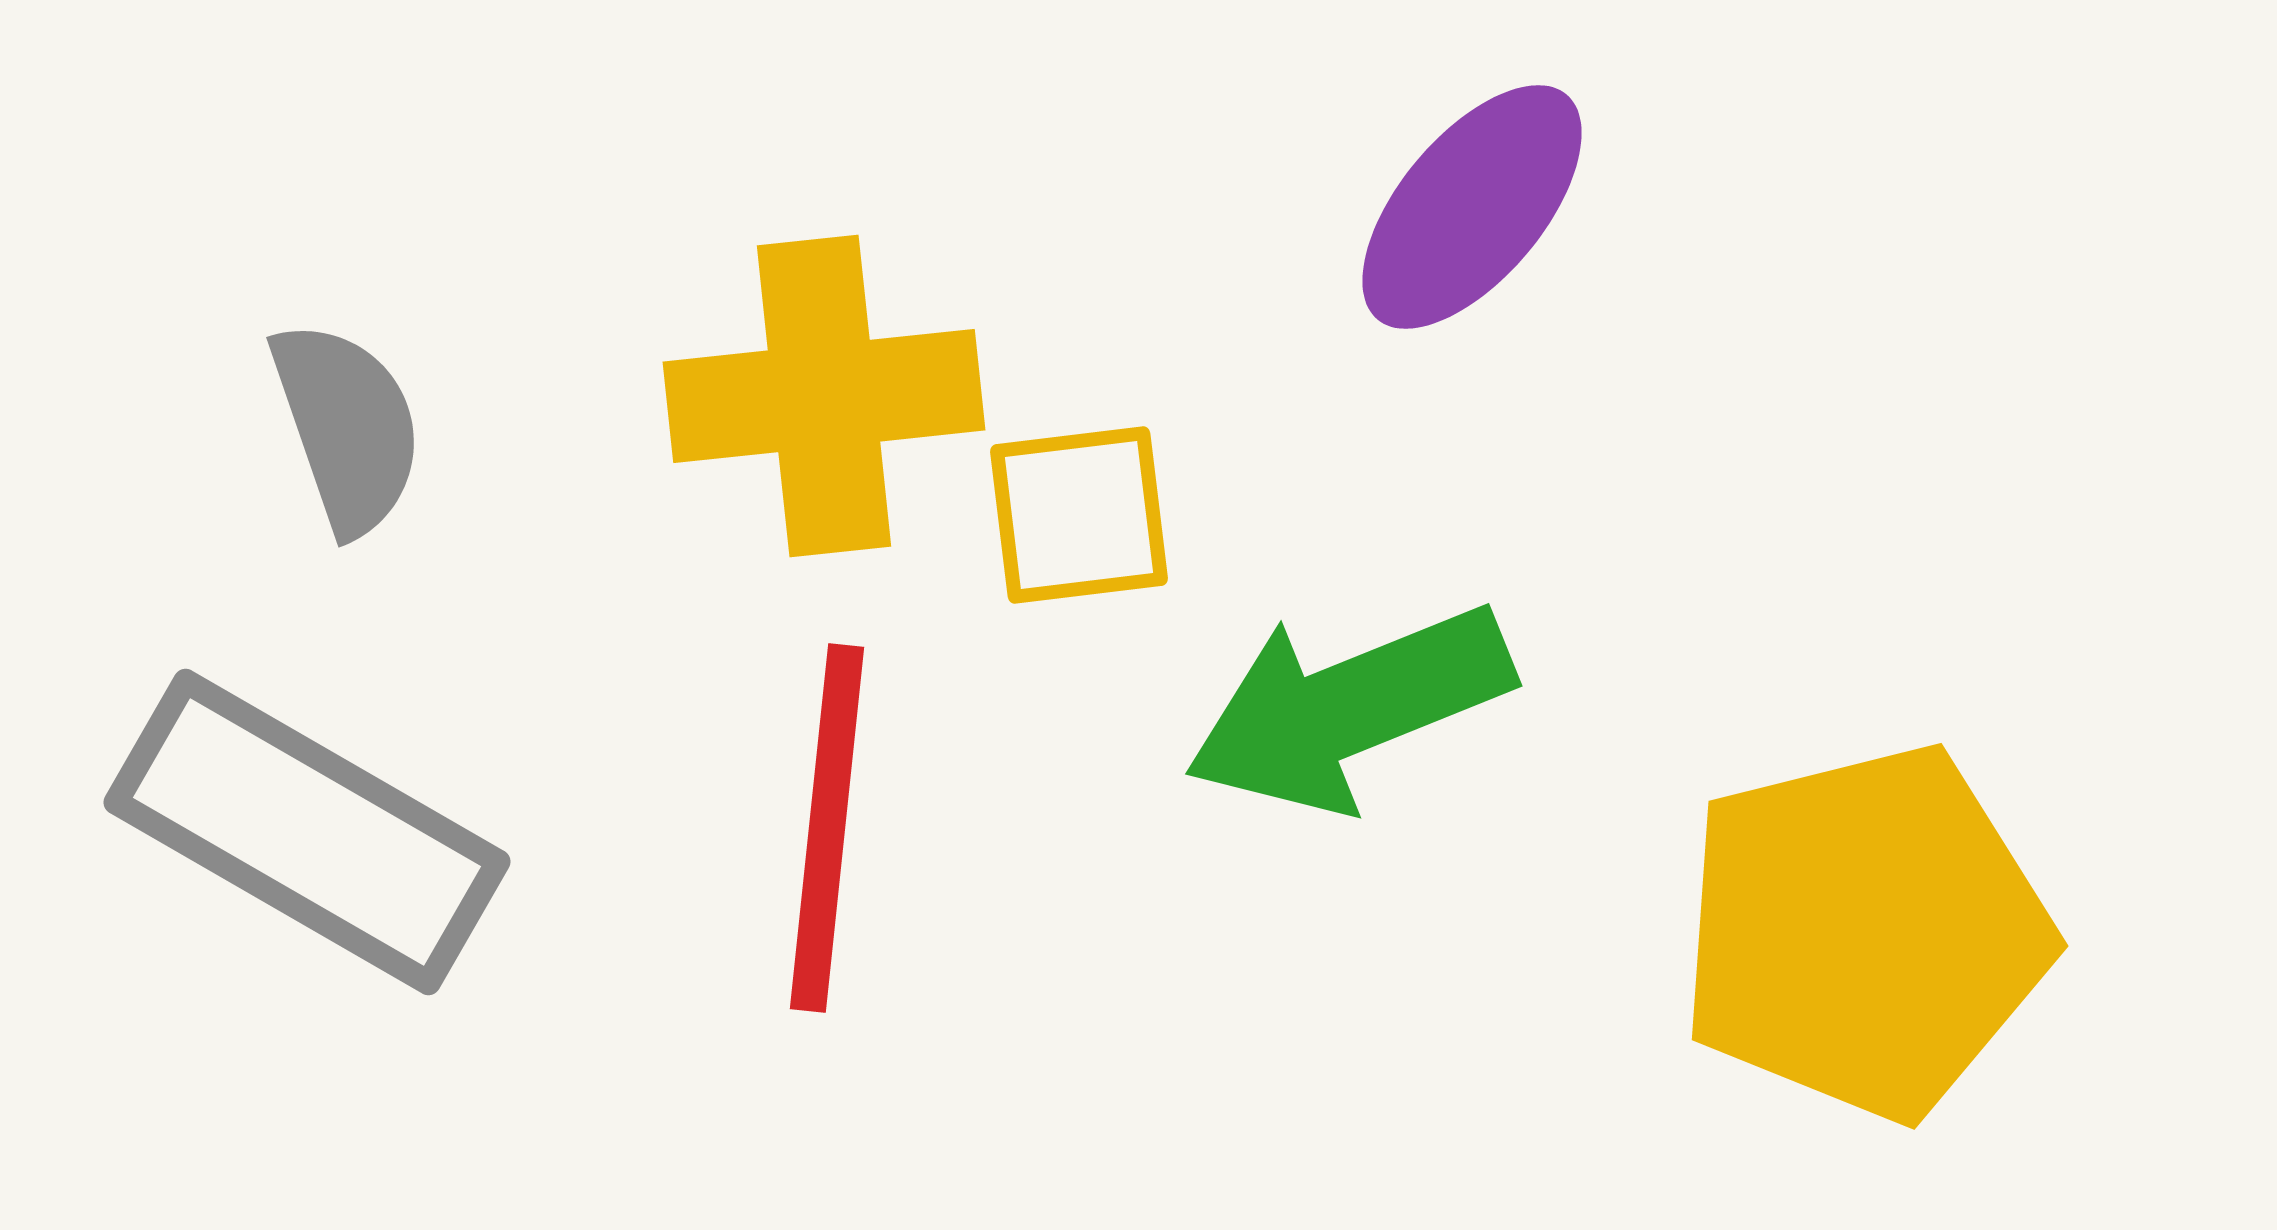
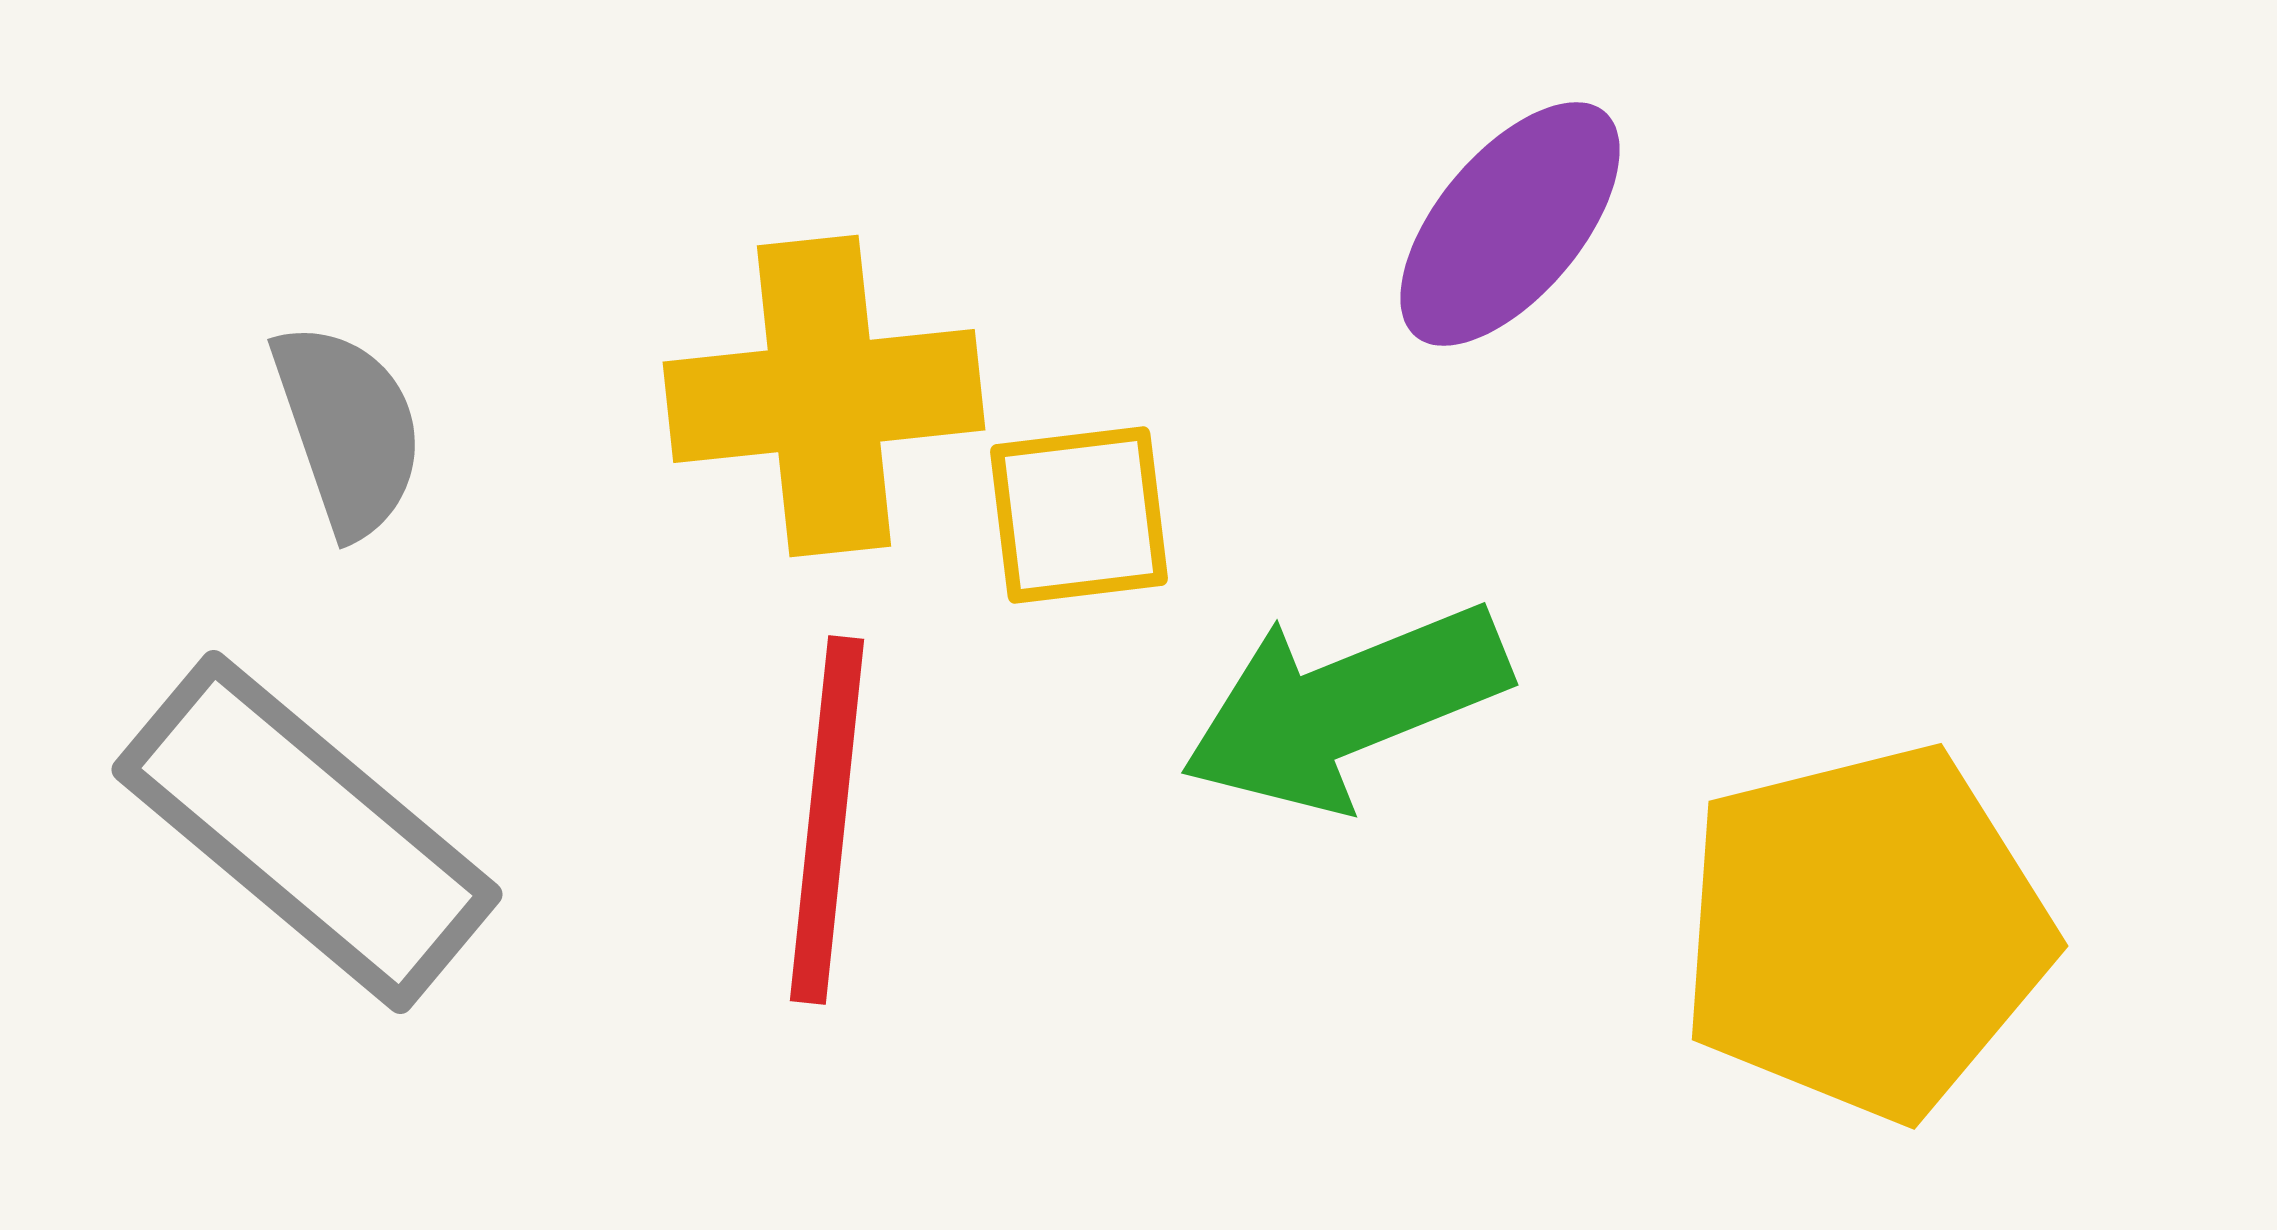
purple ellipse: moved 38 px right, 17 px down
gray semicircle: moved 1 px right, 2 px down
green arrow: moved 4 px left, 1 px up
red line: moved 8 px up
gray rectangle: rotated 10 degrees clockwise
